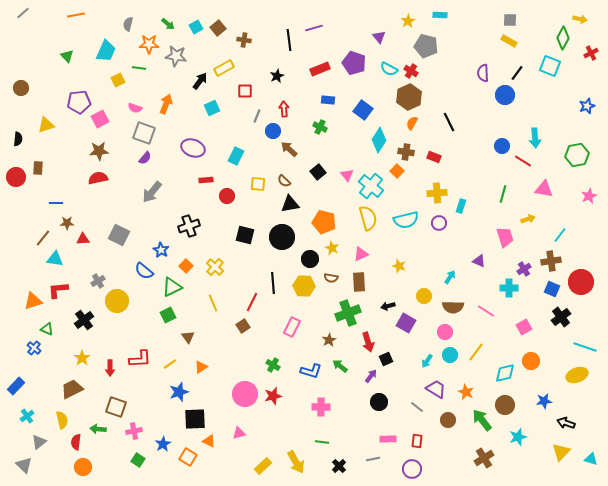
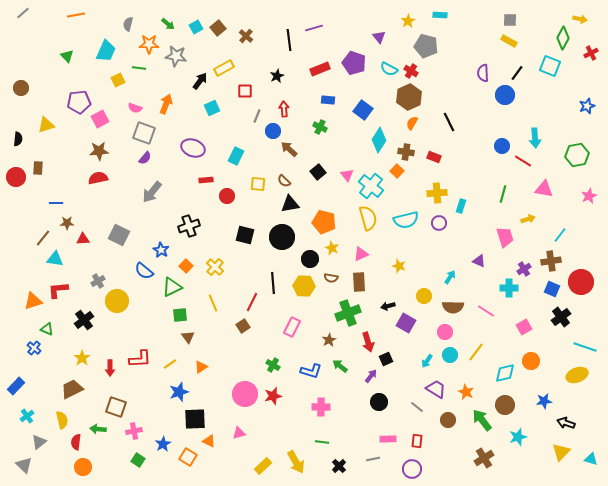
brown cross at (244, 40): moved 2 px right, 4 px up; rotated 32 degrees clockwise
green square at (168, 315): moved 12 px right; rotated 21 degrees clockwise
